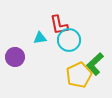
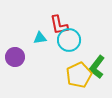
green L-shape: moved 2 px right, 3 px down; rotated 10 degrees counterclockwise
